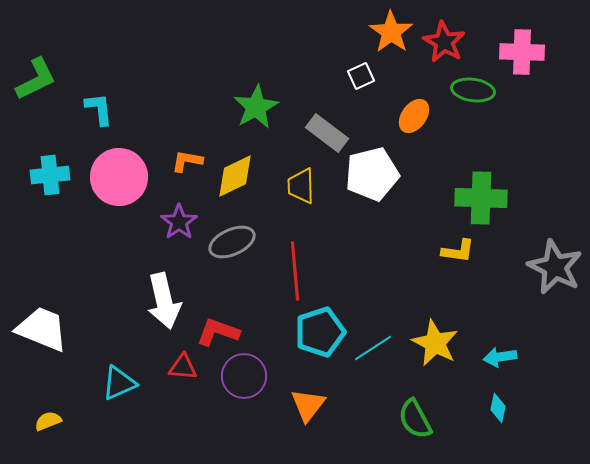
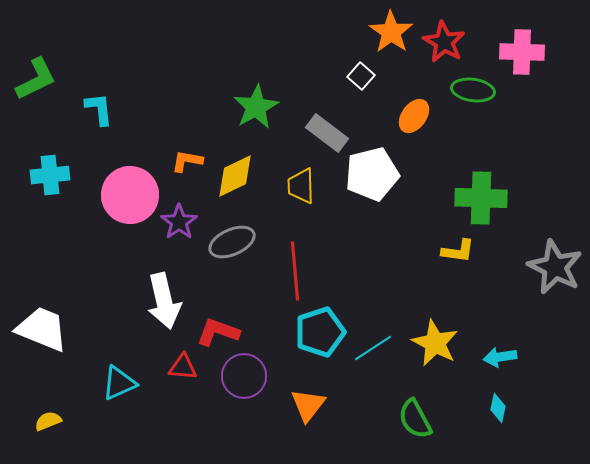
white square: rotated 24 degrees counterclockwise
pink circle: moved 11 px right, 18 px down
